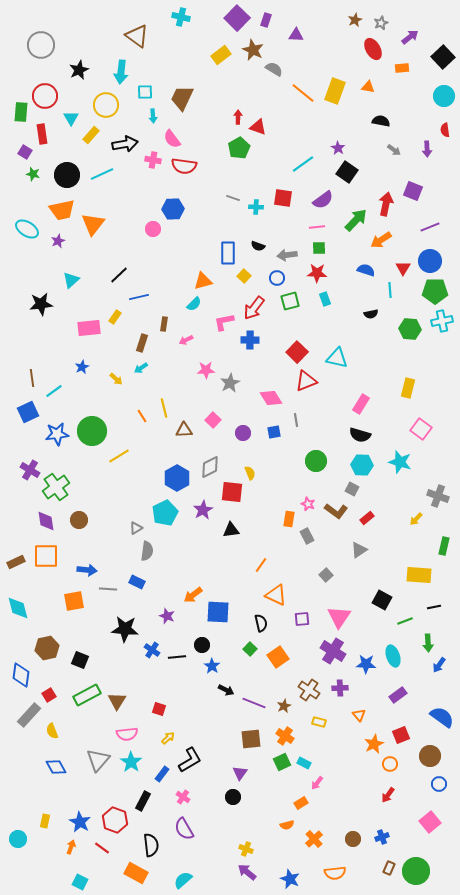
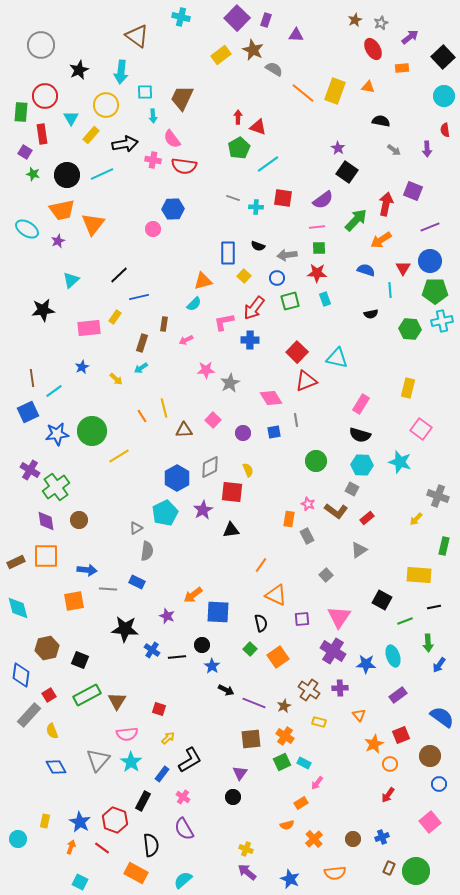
cyan line at (303, 164): moved 35 px left
black star at (41, 304): moved 2 px right, 6 px down
yellow semicircle at (250, 473): moved 2 px left, 3 px up
